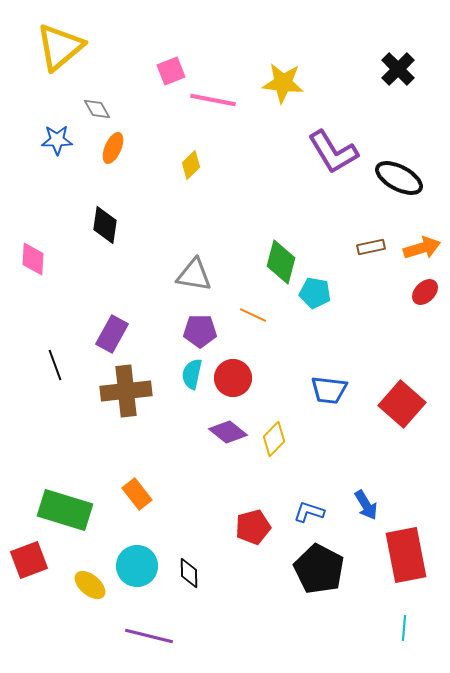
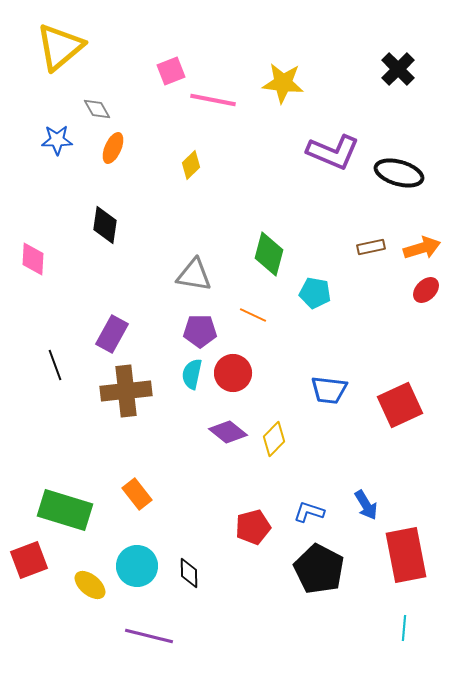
purple L-shape at (333, 152): rotated 36 degrees counterclockwise
black ellipse at (399, 178): moved 5 px up; rotated 12 degrees counterclockwise
green diamond at (281, 262): moved 12 px left, 8 px up
red ellipse at (425, 292): moved 1 px right, 2 px up
red circle at (233, 378): moved 5 px up
red square at (402, 404): moved 2 px left, 1 px down; rotated 24 degrees clockwise
